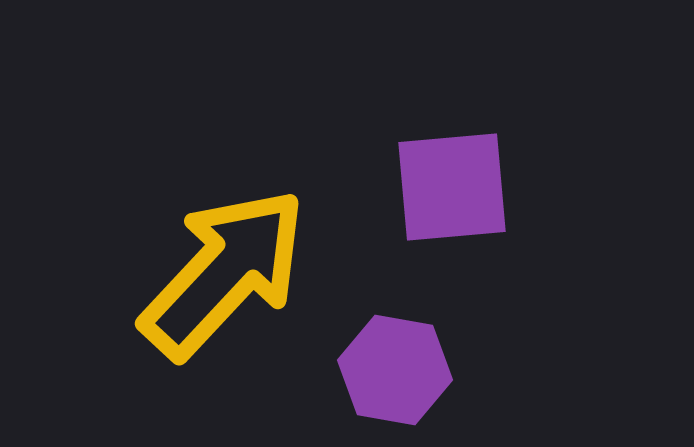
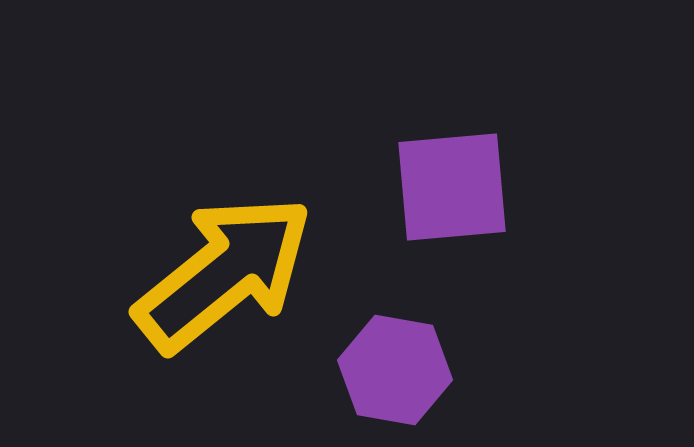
yellow arrow: rotated 8 degrees clockwise
